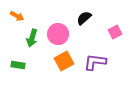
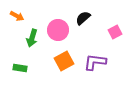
black semicircle: moved 1 px left
pink circle: moved 4 px up
green rectangle: moved 2 px right, 3 px down
